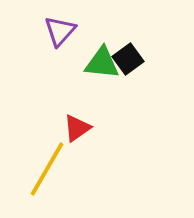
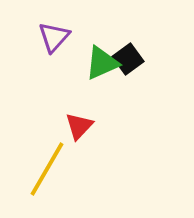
purple triangle: moved 6 px left, 6 px down
green triangle: rotated 30 degrees counterclockwise
red triangle: moved 2 px right, 2 px up; rotated 12 degrees counterclockwise
